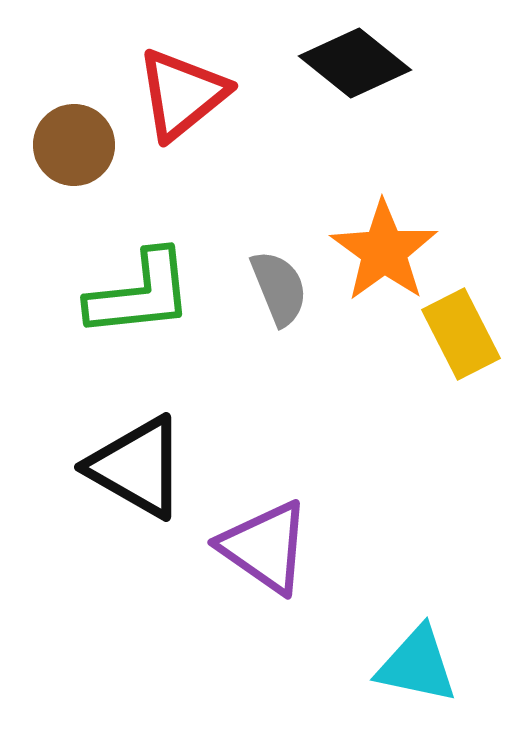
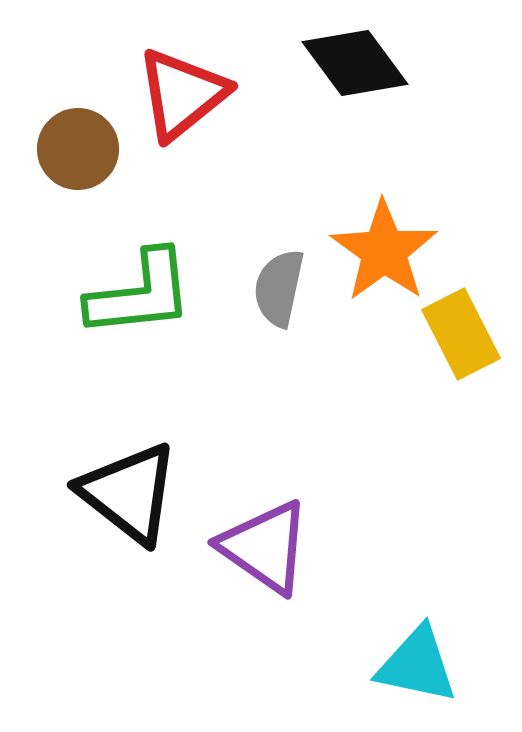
black diamond: rotated 15 degrees clockwise
brown circle: moved 4 px right, 4 px down
gray semicircle: rotated 146 degrees counterclockwise
black triangle: moved 8 px left, 26 px down; rotated 8 degrees clockwise
